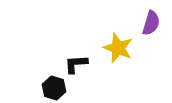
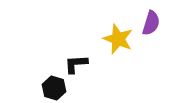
yellow star: moved 9 px up
